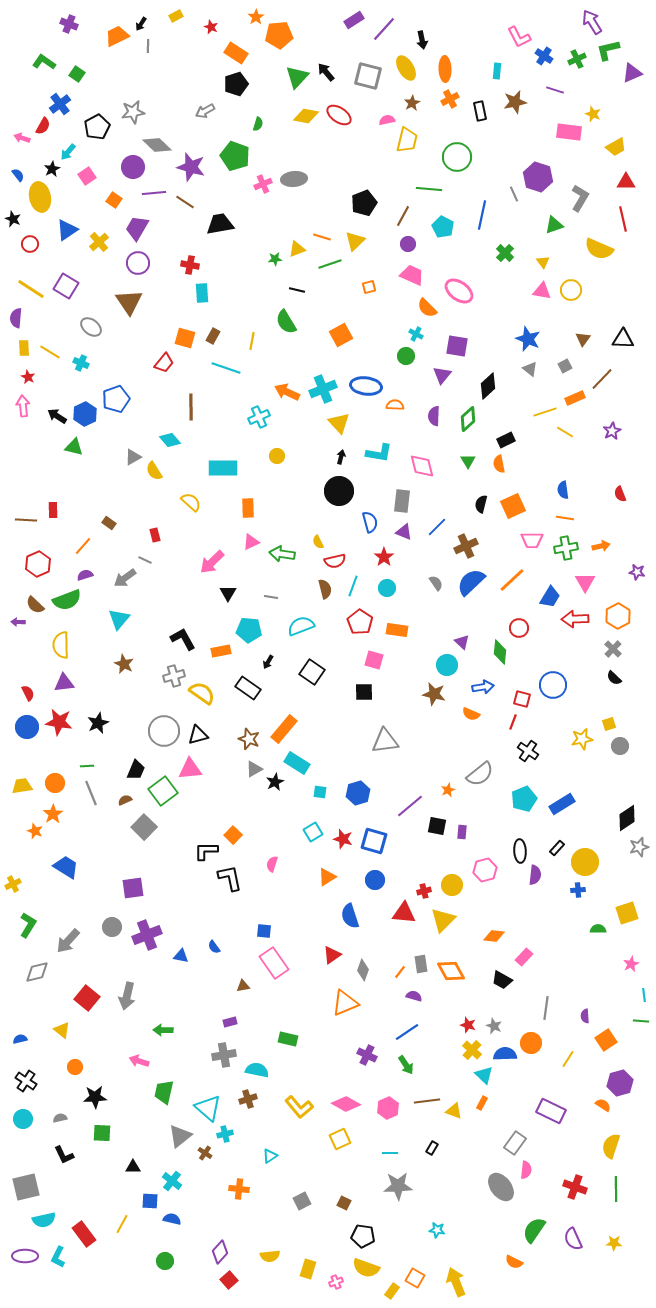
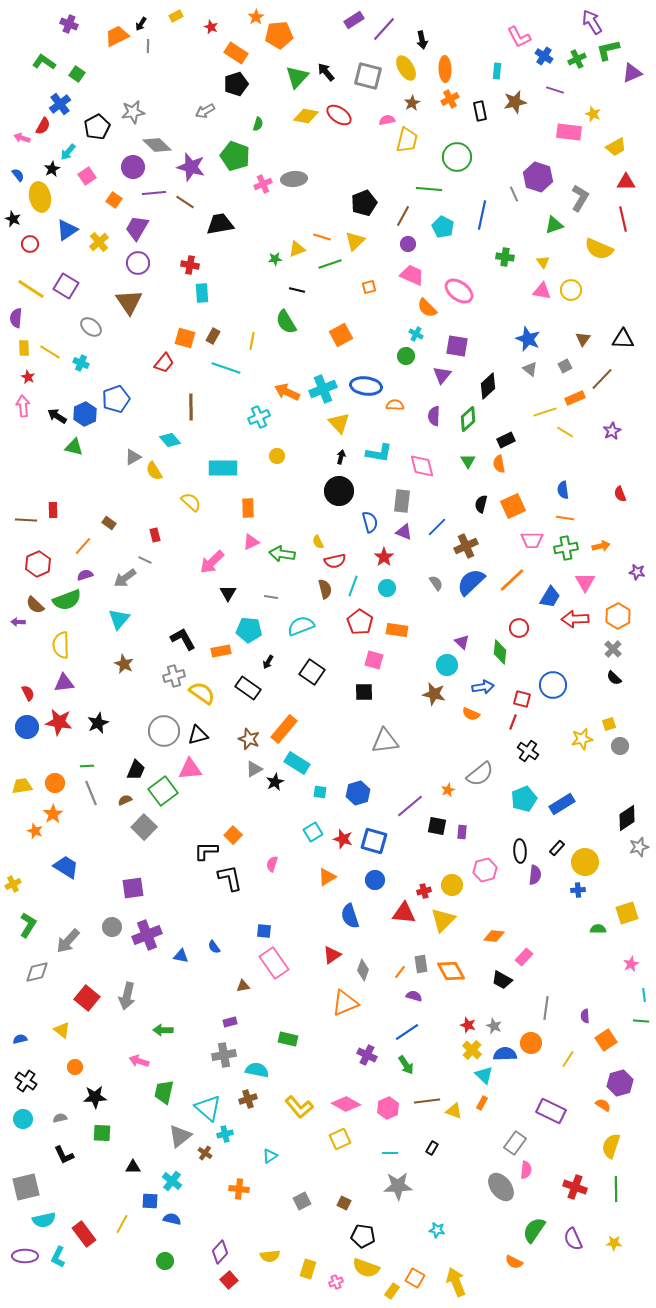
green cross at (505, 253): moved 4 px down; rotated 36 degrees counterclockwise
